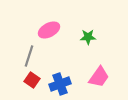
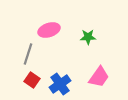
pink ellipse: rotated 10 degrees clockwise
gray line: moved 1 px left, 2 px up
blue cross: rotated 15 degrees counterclockwise
